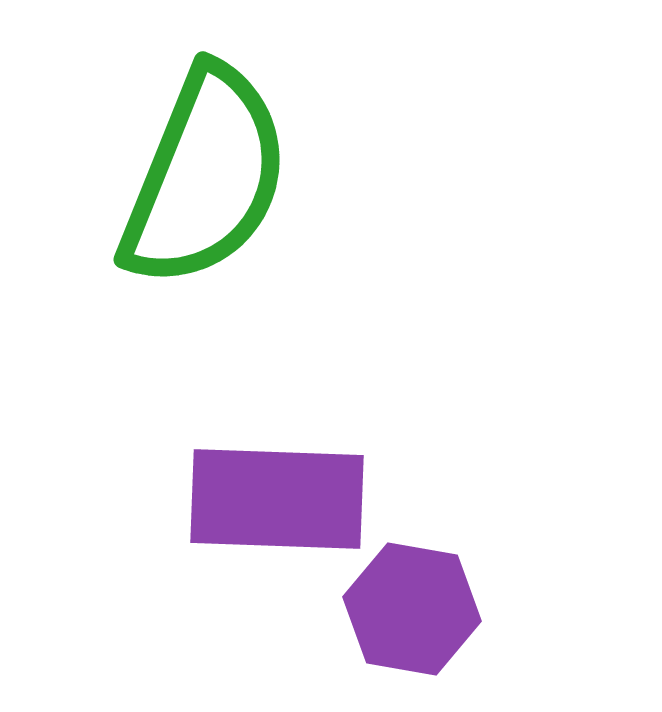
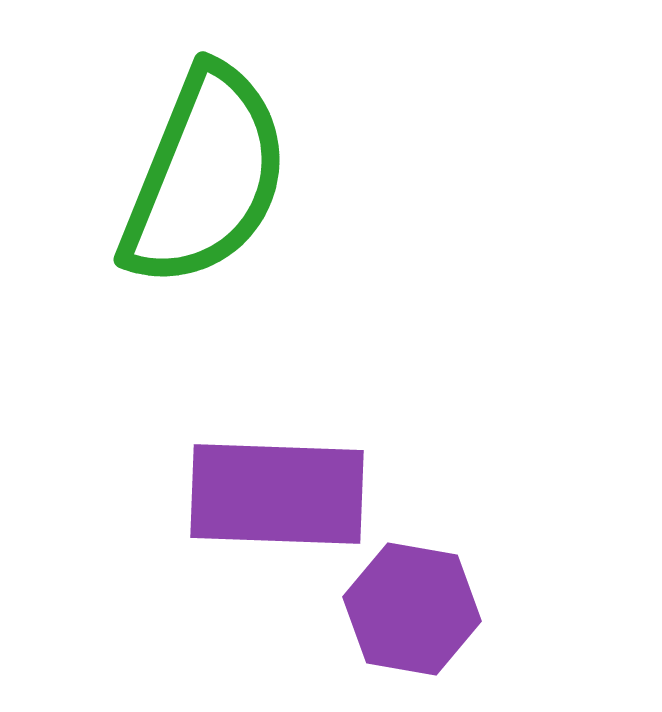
purple rectangle: moved 5 px up
